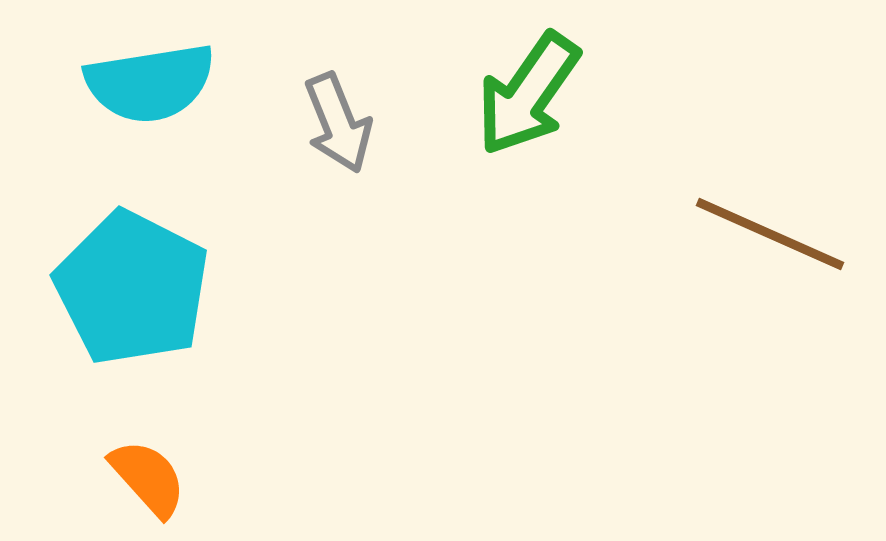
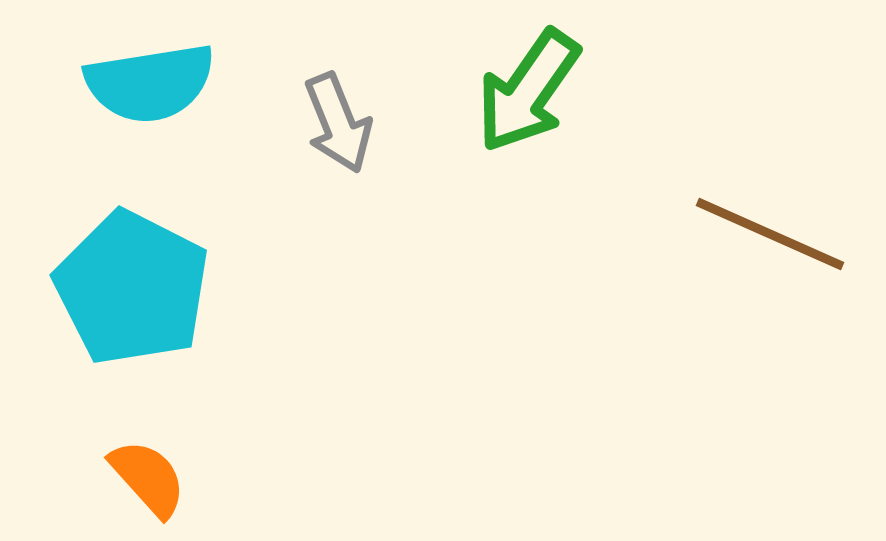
green arrow: moved 3 px up
